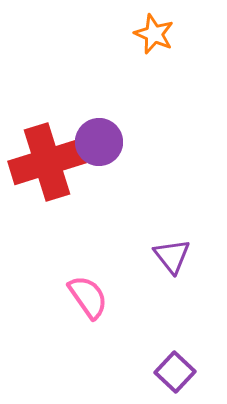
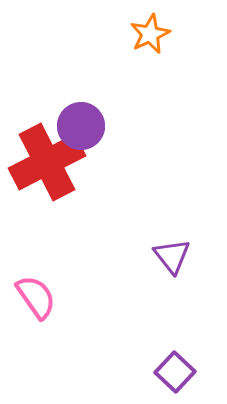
orange star: moved 4 px left; rotated 24 degrees clockwise
purple circle: moved 18 px left, 16 px up
red cross: rotated 10 degrees counterclockwise
pink semicircle: moved 52 px left
